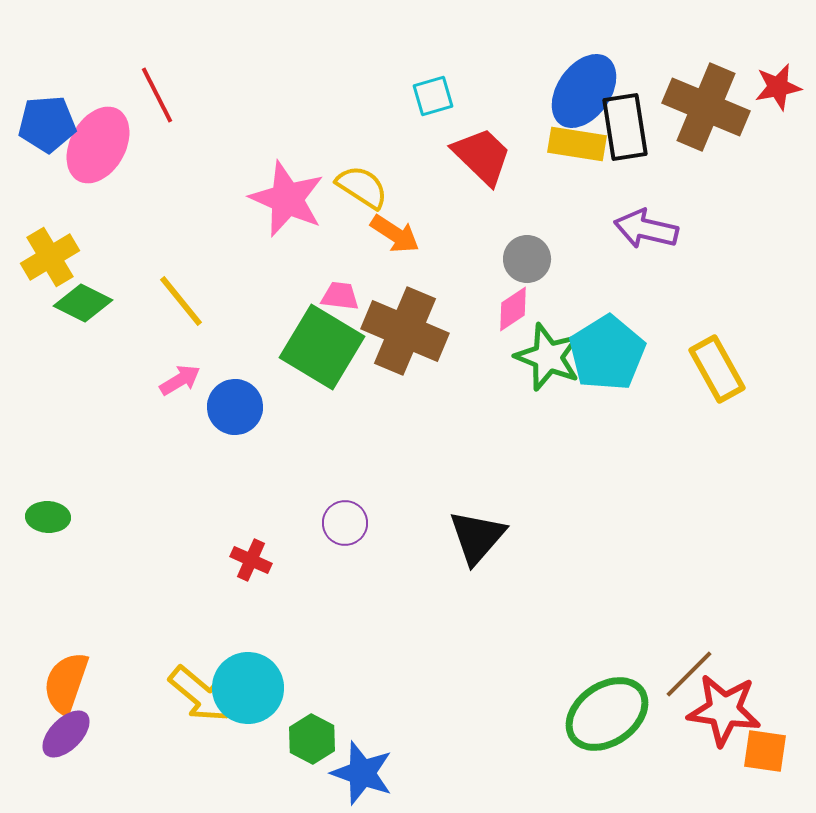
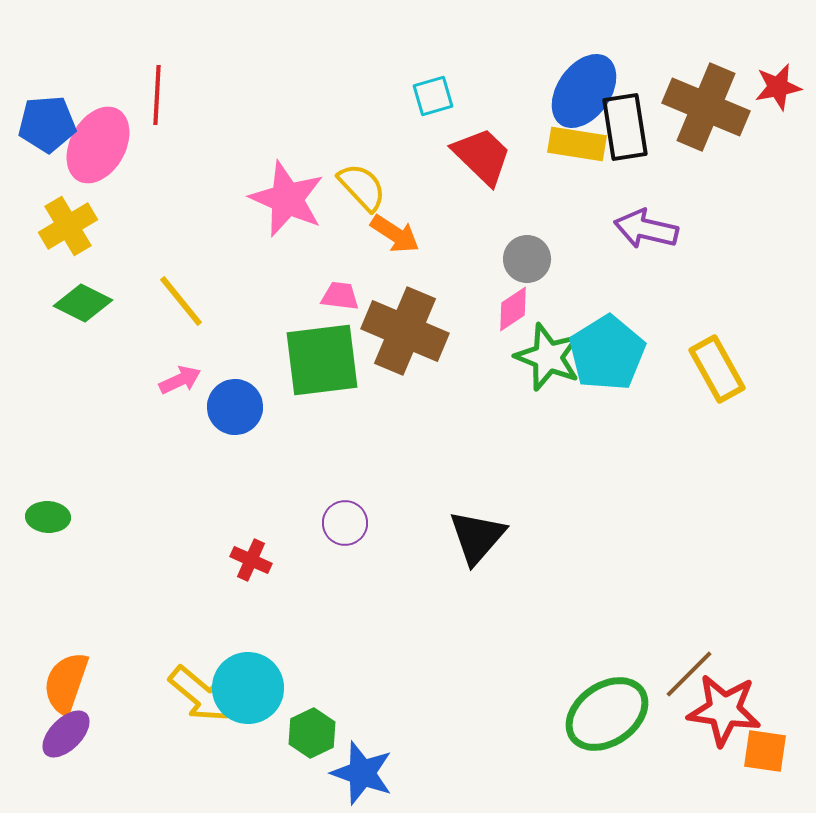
red line at (157, 95): rotated 30 degrees clockwise
yellow semicircle at (362, 187): rotated 14 degrees clockwise
yellow cross at (50, 257): moved 18 px right, 31 px up
green square at (322, 347): moved 13 px down; rotated 38 degrees counterclockwise
pink arrow at (180, 380): rotated 6 degrees clockwise
green hexagon at (312, 739): moved 6 px up; rotated 6 degrees clockwise
